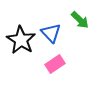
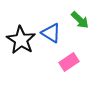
blue triangle: rotated 15 degrees counterclockwise
pink rectangle: moved 14 px right, 2 px up
